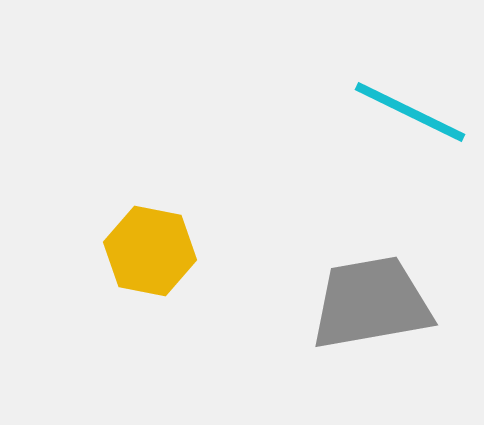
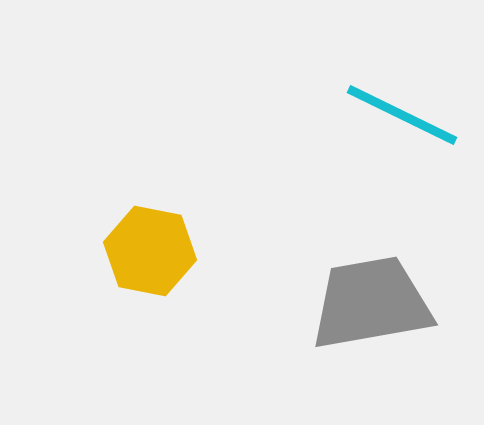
cyan line: moved 8 px left, 3 px down
